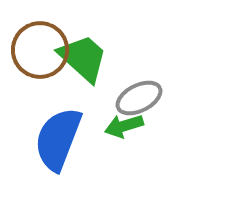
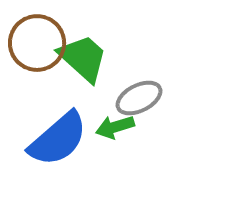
brown circle: moved 3 px left, 7 px up
green arrow: moved 9 px left, 1 px down
blue semicircle: rotated 152 degrees counterclockwise
